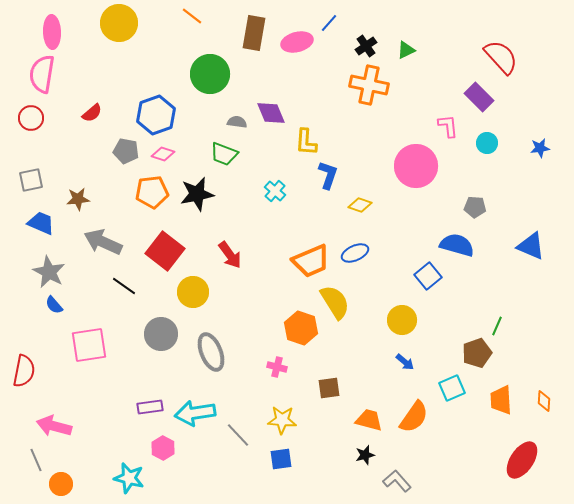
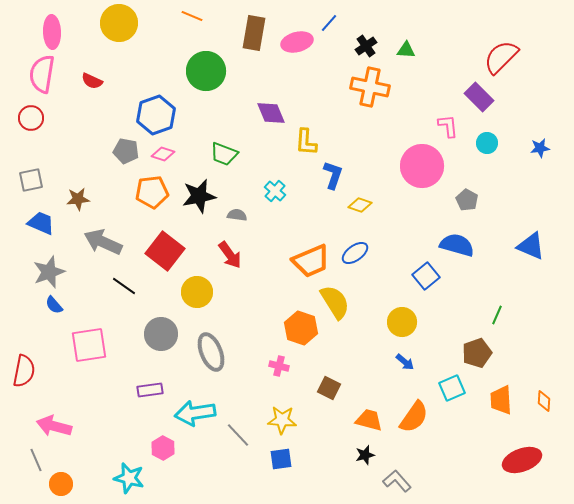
orange line at (192, 16): rotated 15 degrees counterclockwise
green triangle at (406, 50): rotated 30 degrees clockwise
red semicircle at (501, 57): rotated 93 degrees counterclockwise
green circle at (210, 74): moved 4 px left, 3 px up
orange cross at (369, 85): moved 1 px right, 2 px down
red semicircle at (92, 113): moved 32 px up; rotated 65 degrees clockwise
gray semicircle at (237, 122): moved 93 px down
pink circle at (416, 166): moved 6 px right
blue L-shape at (328, 175): moved 5 px right
black star at (197, 194): moved 2 px right, 2 px down
gray pentagon at (475, 207): moved 8 px left, 7 px up; rotated 25 degrees clockwise
blue ellipse at (355, 253): rotated 12 degrees counterclockwise
gray star at (49, 272): rotated 24 degrees clockwise
blue square at (428, 276): moved 2 px left
yellow circle at (193, 292): moved 4 px right
yellow circle at (402, 320): moved 2 px down
green line at (497, 326): moved 11 px up
pink cross at (277, 367): moved 2 px right, 1 px up
brown square at (329, 388): rotated 35 degrees clockwise
purple rectangle at (150, 407): moved 17 px up
red ellipse at (522, 460): rotated 36 degrees clockwise
